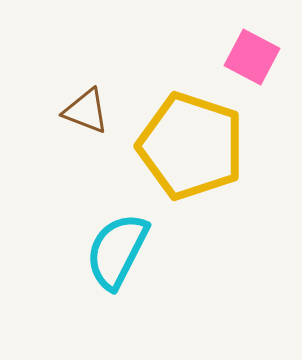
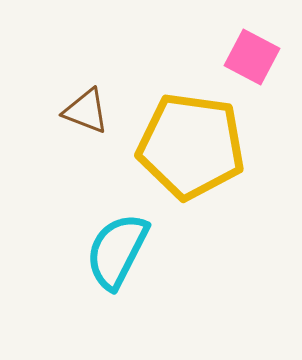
yellow pentagon: rotated 10 degrees counterclockwise
